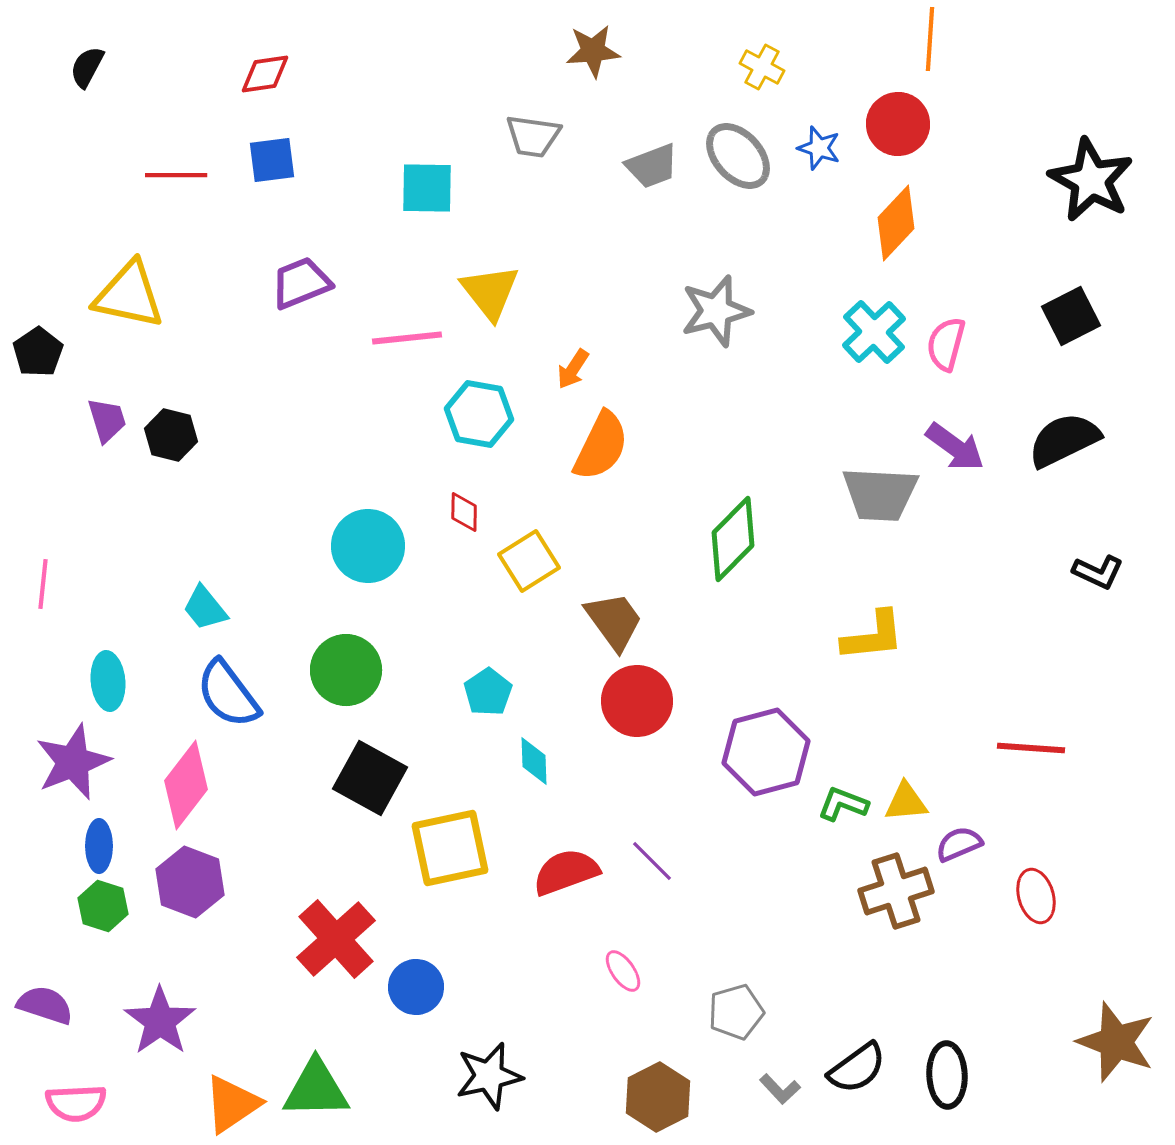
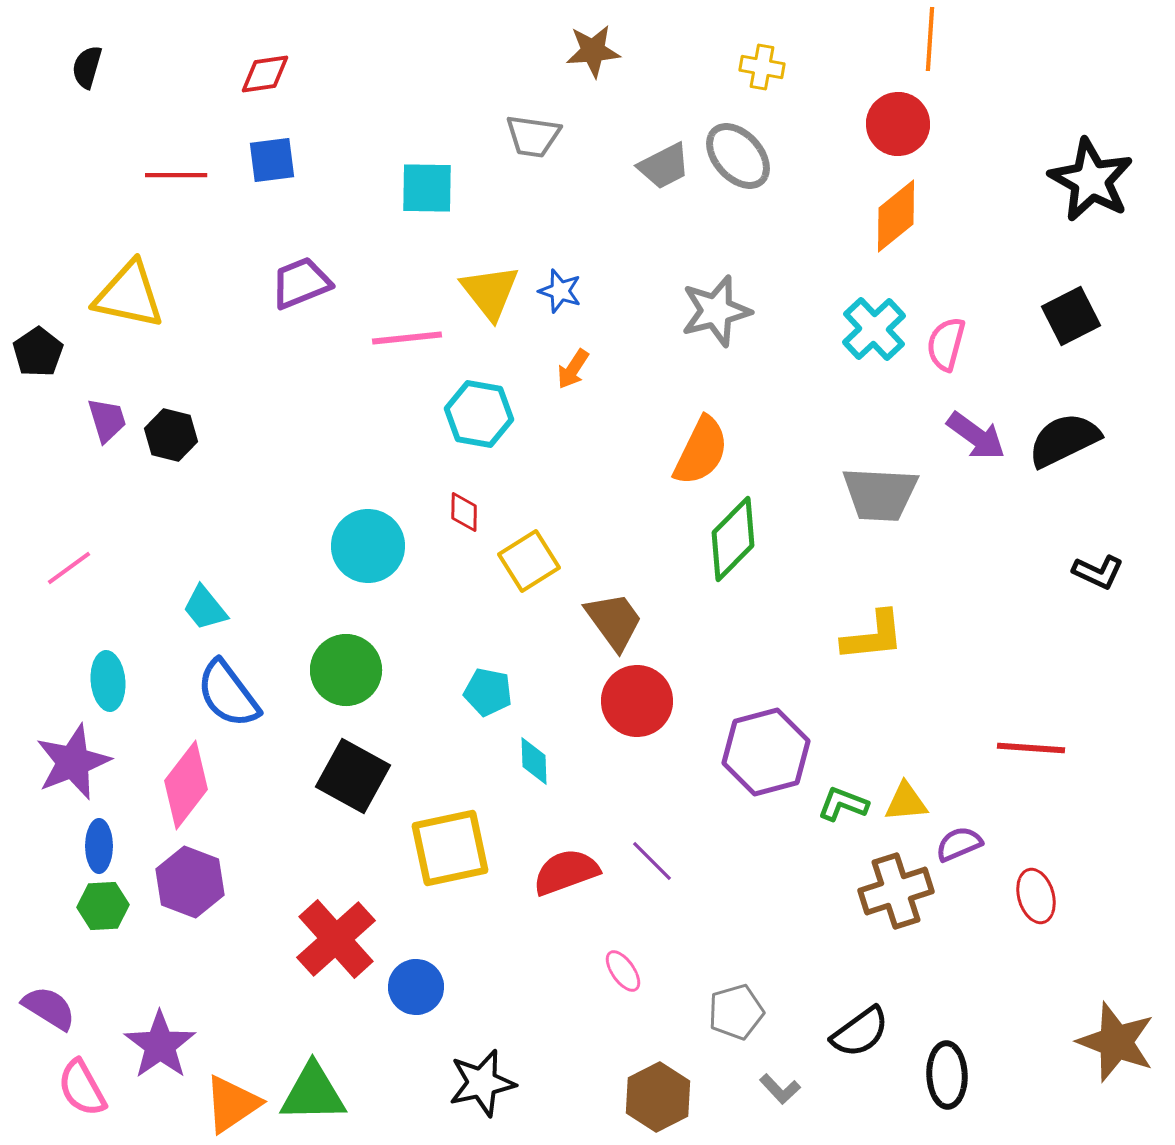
black semicircle at (87, 67): rotated 12 degrees counterclockwise
yellow cross at (762, 67): rotated 18 degrees counterclockwise
blue star at (819, 148): moved 259 px left, 143 px down
gray trapezoid at (652, 166): moved 12 px right; rotated 6 degrees counterclockwise
orange diamond at (896, 223): moved 7 px up; rotated 8 degrees clockwise
cyan cross at (874, 332): moved 3 px up
orange semicircle at (601, 446): moved 100 px right, 5 px down
purple arrow at (955, 447): moved 21 px right, 11 px up
pink line at (43, 584): moved 26 px right, 16 px up; rotated 48 degrees clockwise
cyan pentagon at (488, 692): rotated 27 degrees counterclockwise
black square at (370, 778): moved 17 px left, 2 px up
green hexagon at (103, 906): rotated 21 degrees counterclockwise
purple semicircle at (45, 1005): moved 4 px right, 3 px down; rotated 14 degrees clockwise
purple star at (160, 1021): moved 24 px down
black semicircle at (857, 1068): moved 3 px right, 36 px up
black star at (489, 1076): moved 7 px left, 7 px down
green triangle at (316, 1089): moved 3 px left, 4 px down
pink semicircle at (76, 1103): moved 6 px right, 15 px up; rotated 64 degrees clockwise
